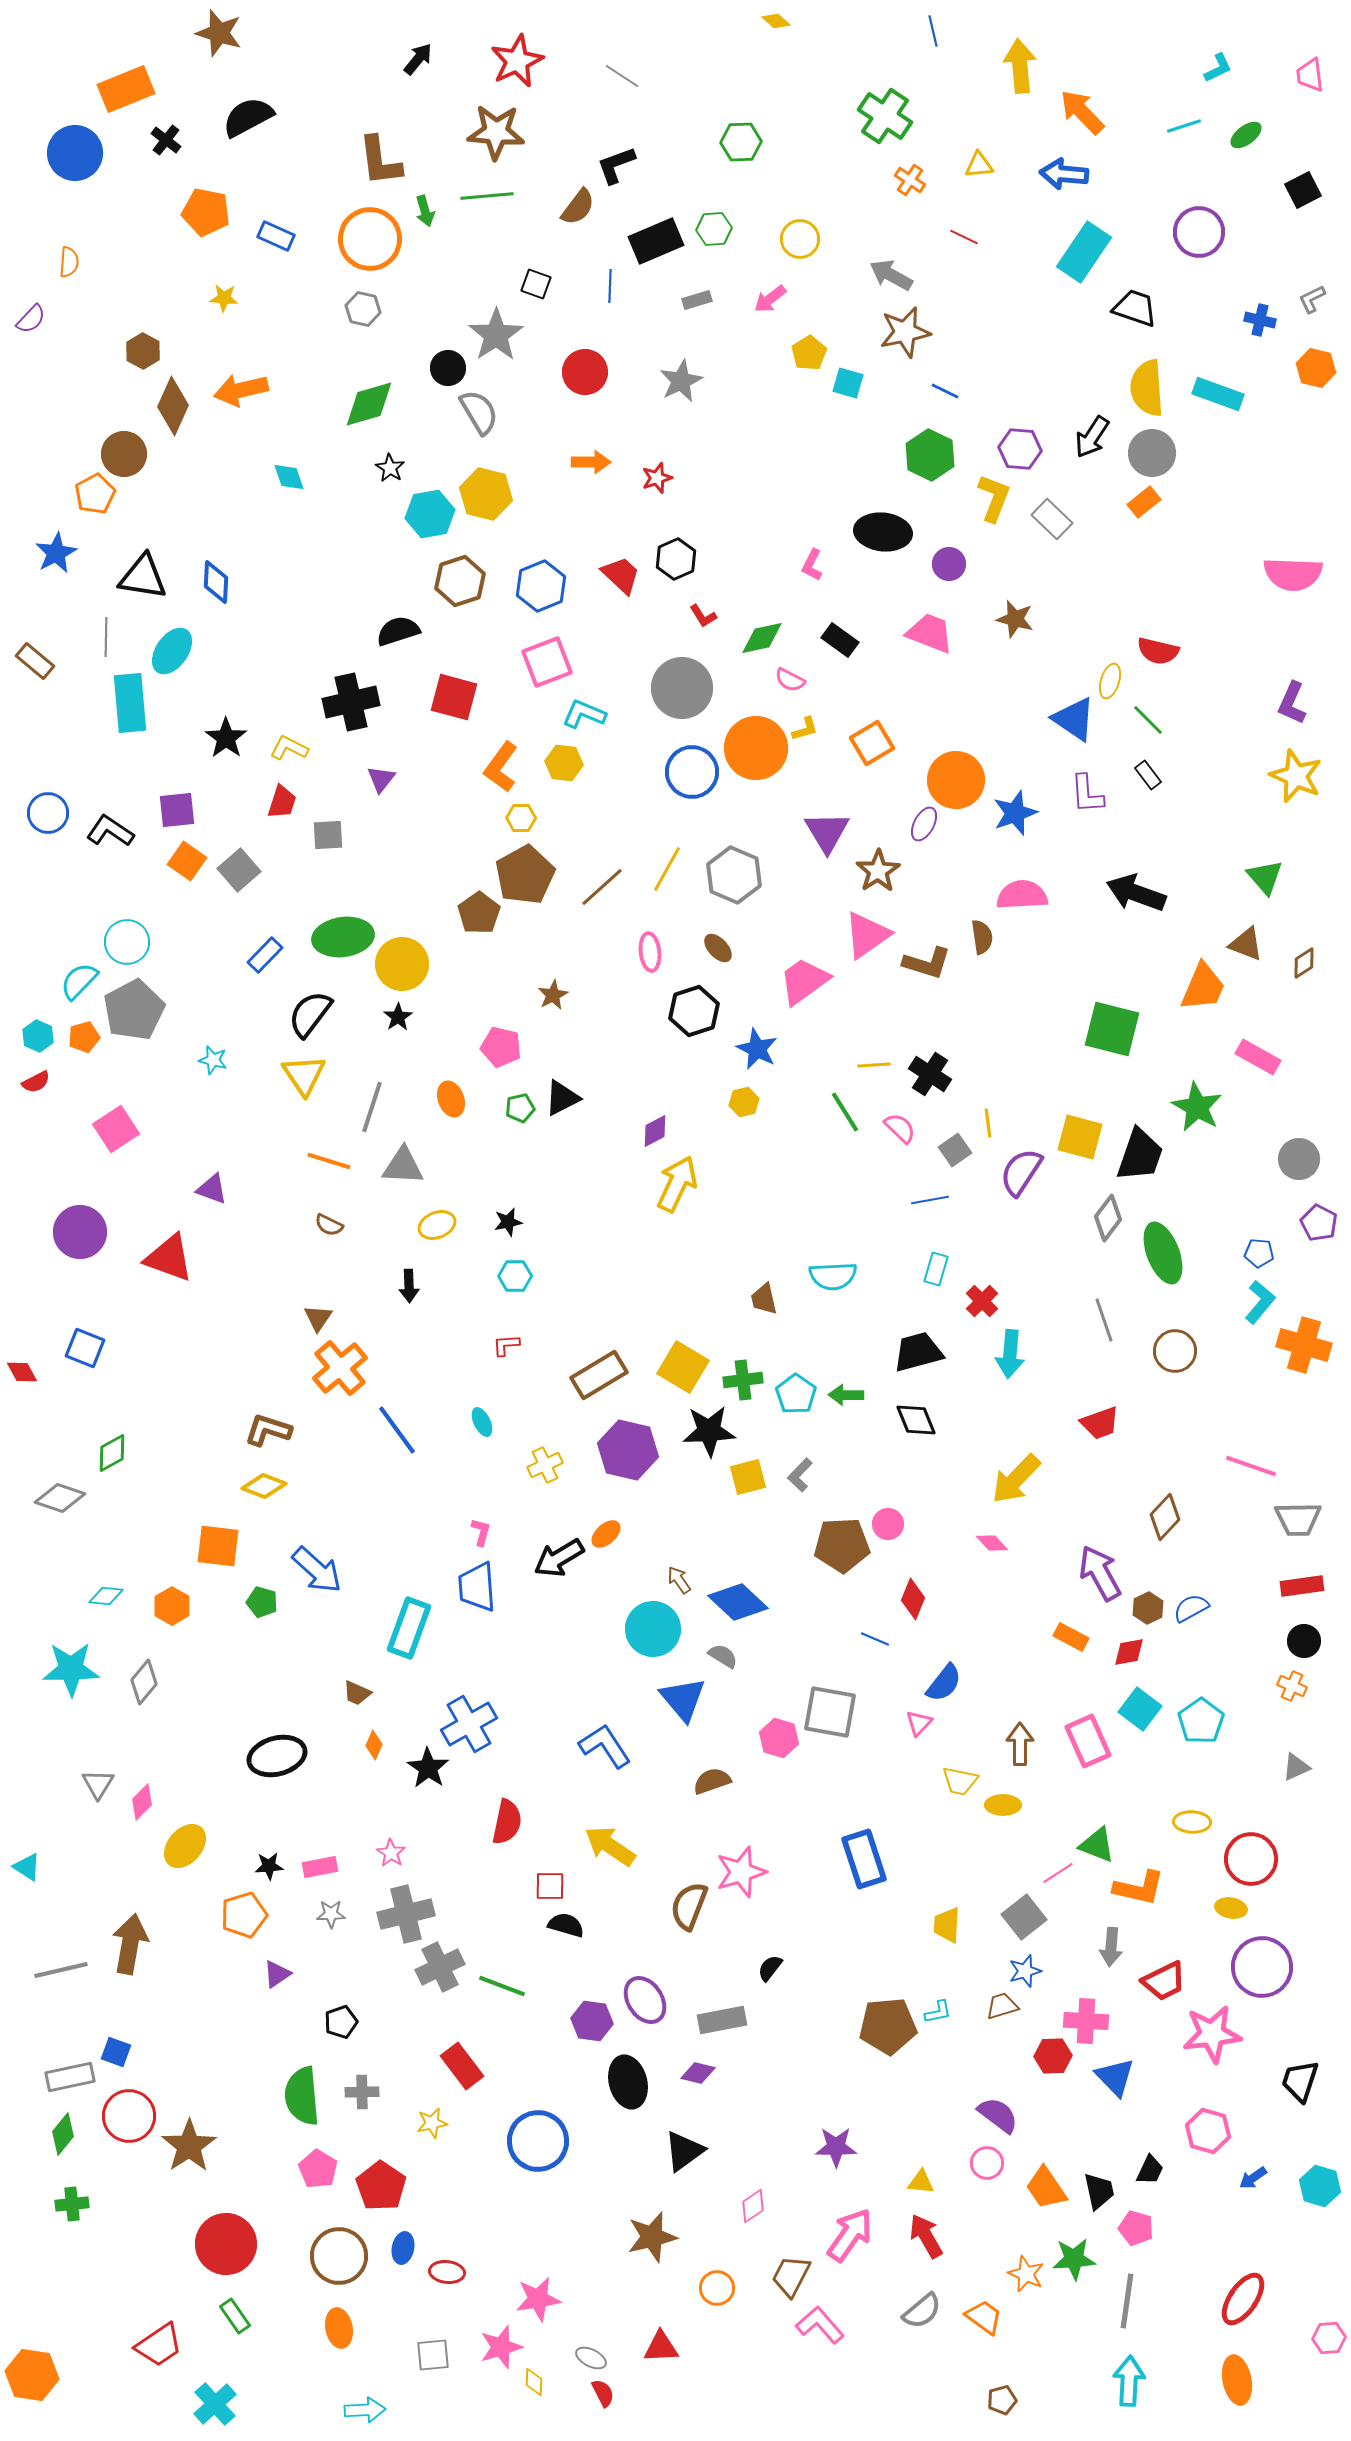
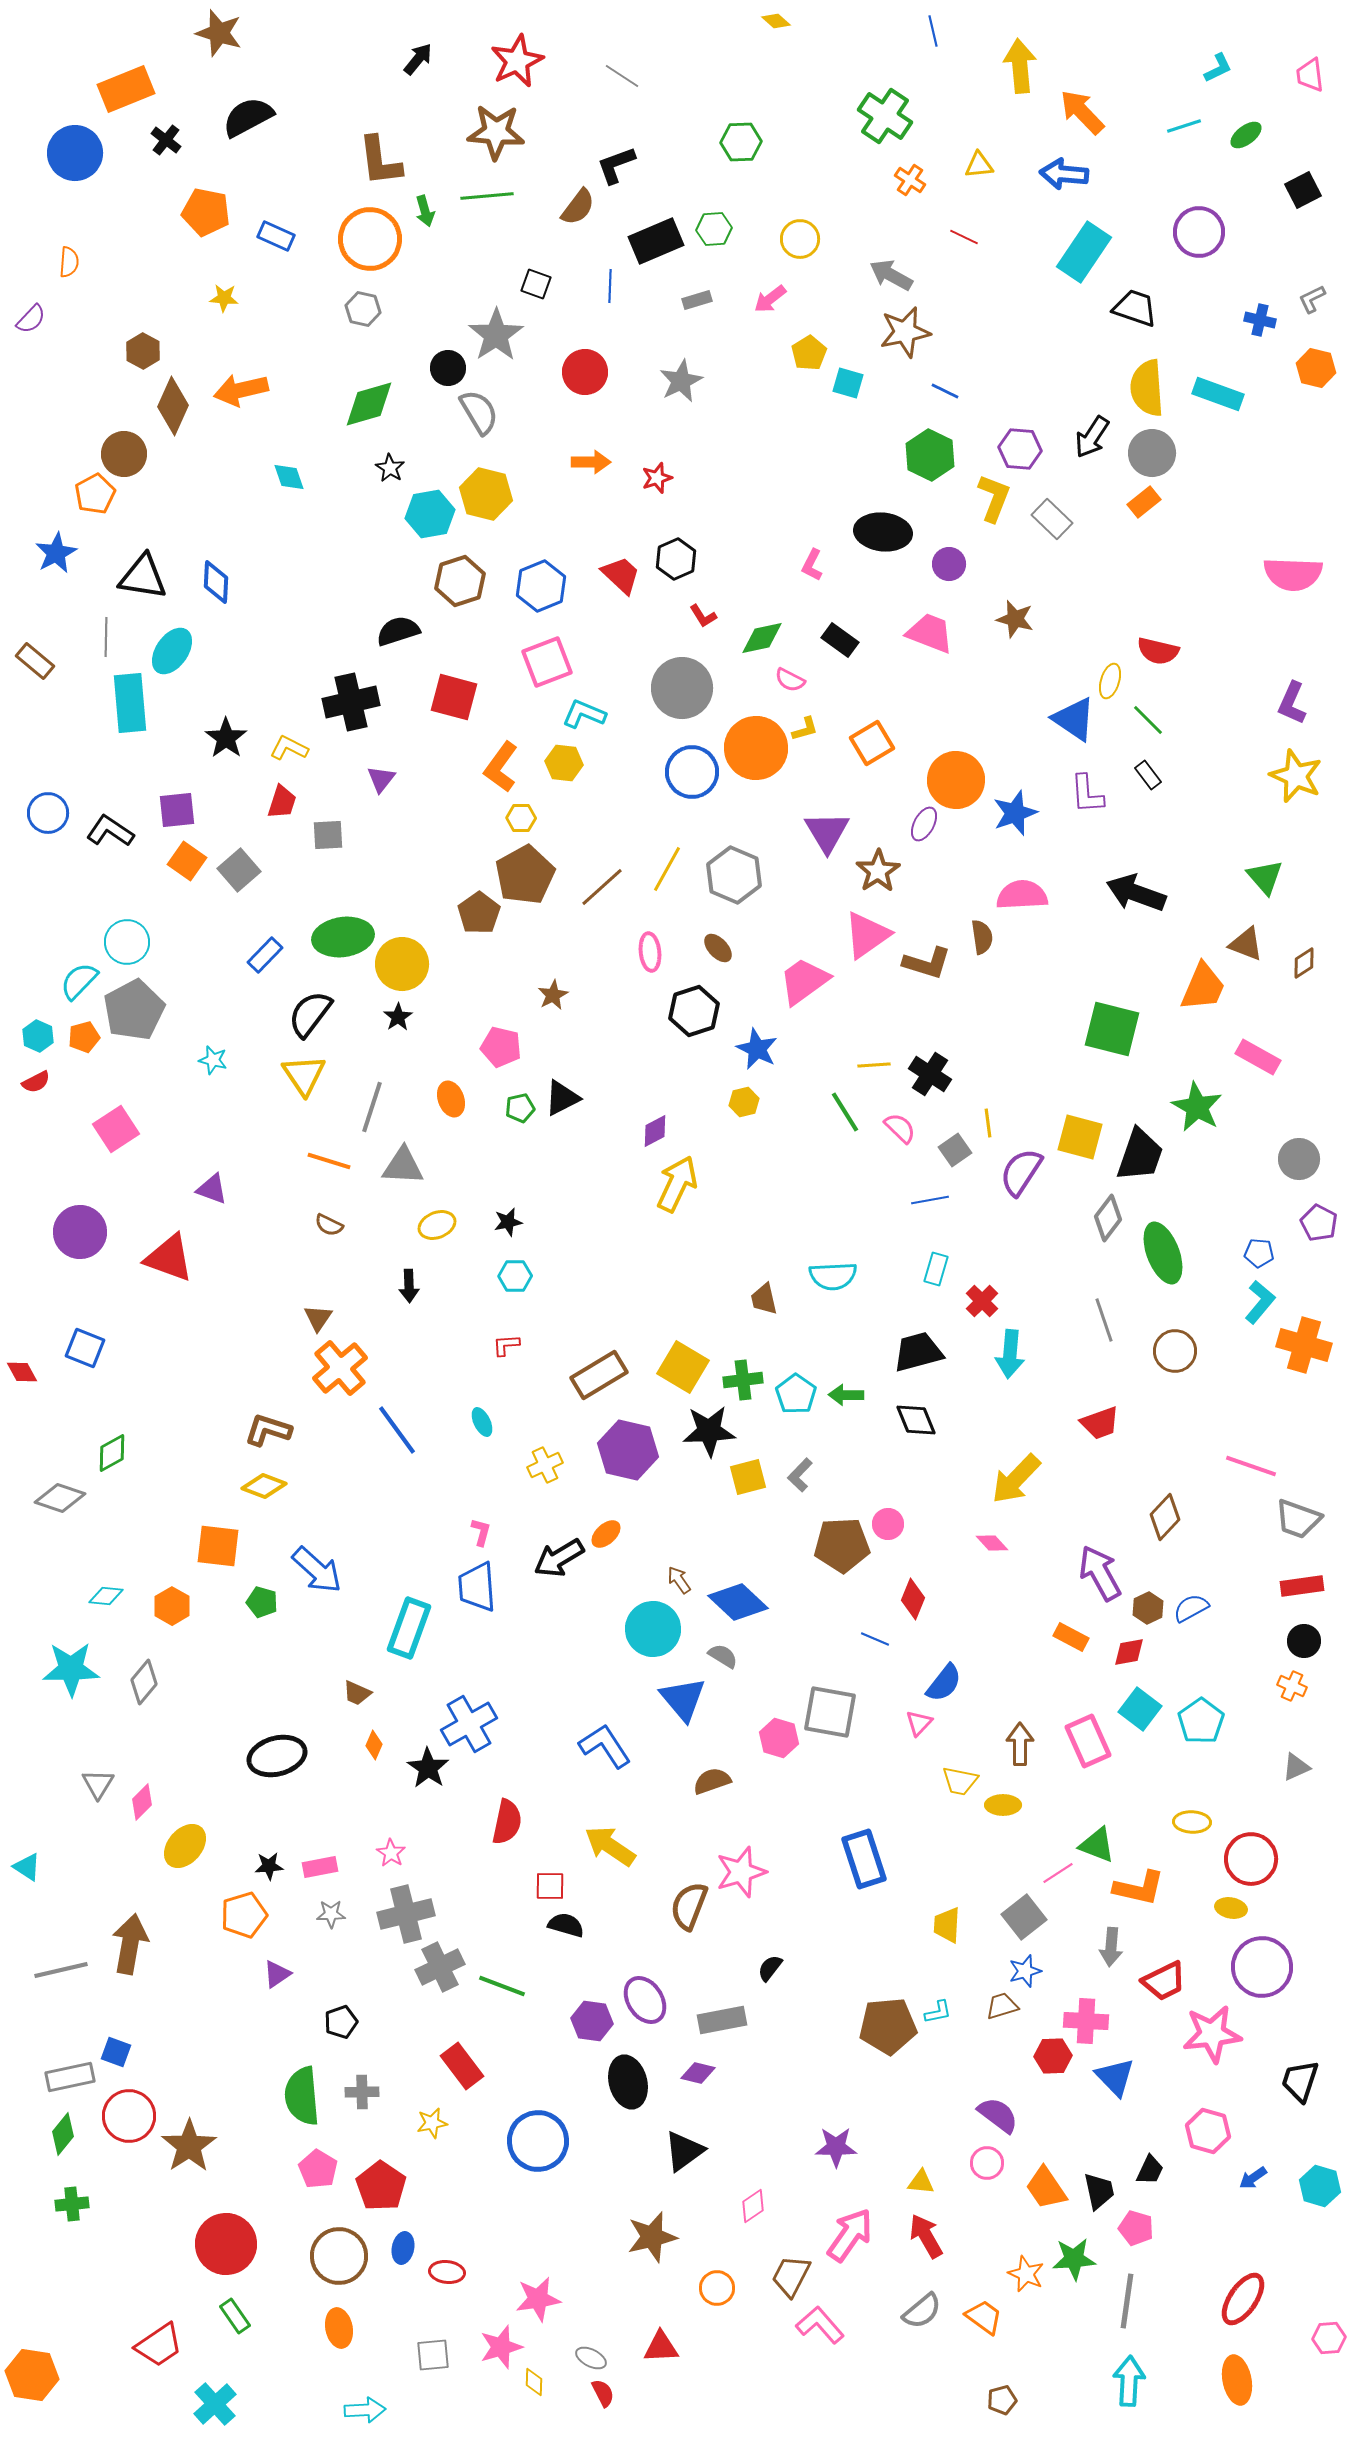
gray trapezoid at (1298, 1519): rotated 21 degrees clockwise
